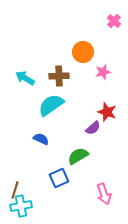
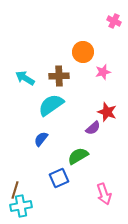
pink cross: rotated 16 degrees counterclockwise
blue semicircle: rotated 77 degrees counterclockwise
